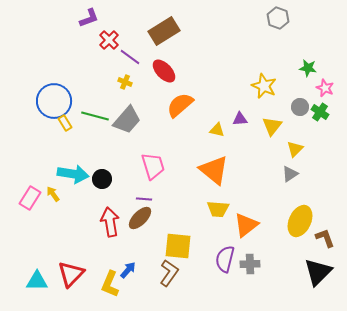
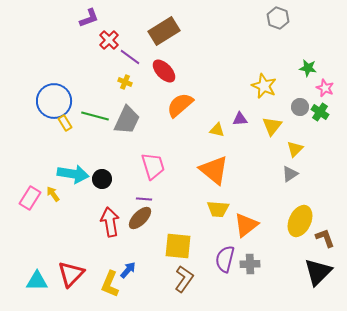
gray trapezoid at (127, 120): rotated 16 degrees counterclockwise
brown L-shape at (169, 273): moved 15 px right, 6 px down
